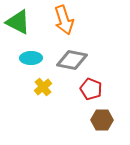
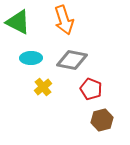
brown hexagon: rotated 15 degrees counterclockwise
